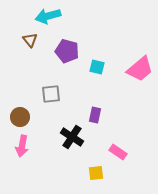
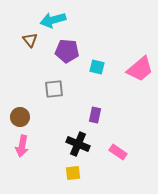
cyan arrow: moved 5 px right, 4 px down
purple pentagon: rotated 10 degrees counterclockwise
gray square: moved 3 px right, 5 px up
black cross: moved 6 px right, 7 px down; rotated 10 degrees counterclockwise
yellow square: moved 23 px left
